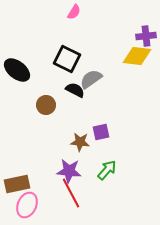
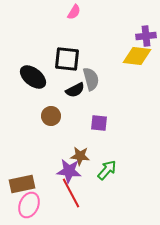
black square: rotated 20 degrees counterclockwise
black ellipse: moved 16 px right, 7 px down
gray semicircle: rotated 110 degrees clockwise
black semicircle: rotated 126 degrees clockwise
brown circle: moved 5 px right, 11 px down
purple square: moved 2 px left, 9 px up; rotated 18 degrees clockwise
brown star: moved 14 px down
brown rectangle: moved 5 px right
pink ellipse: moved 2 px right
